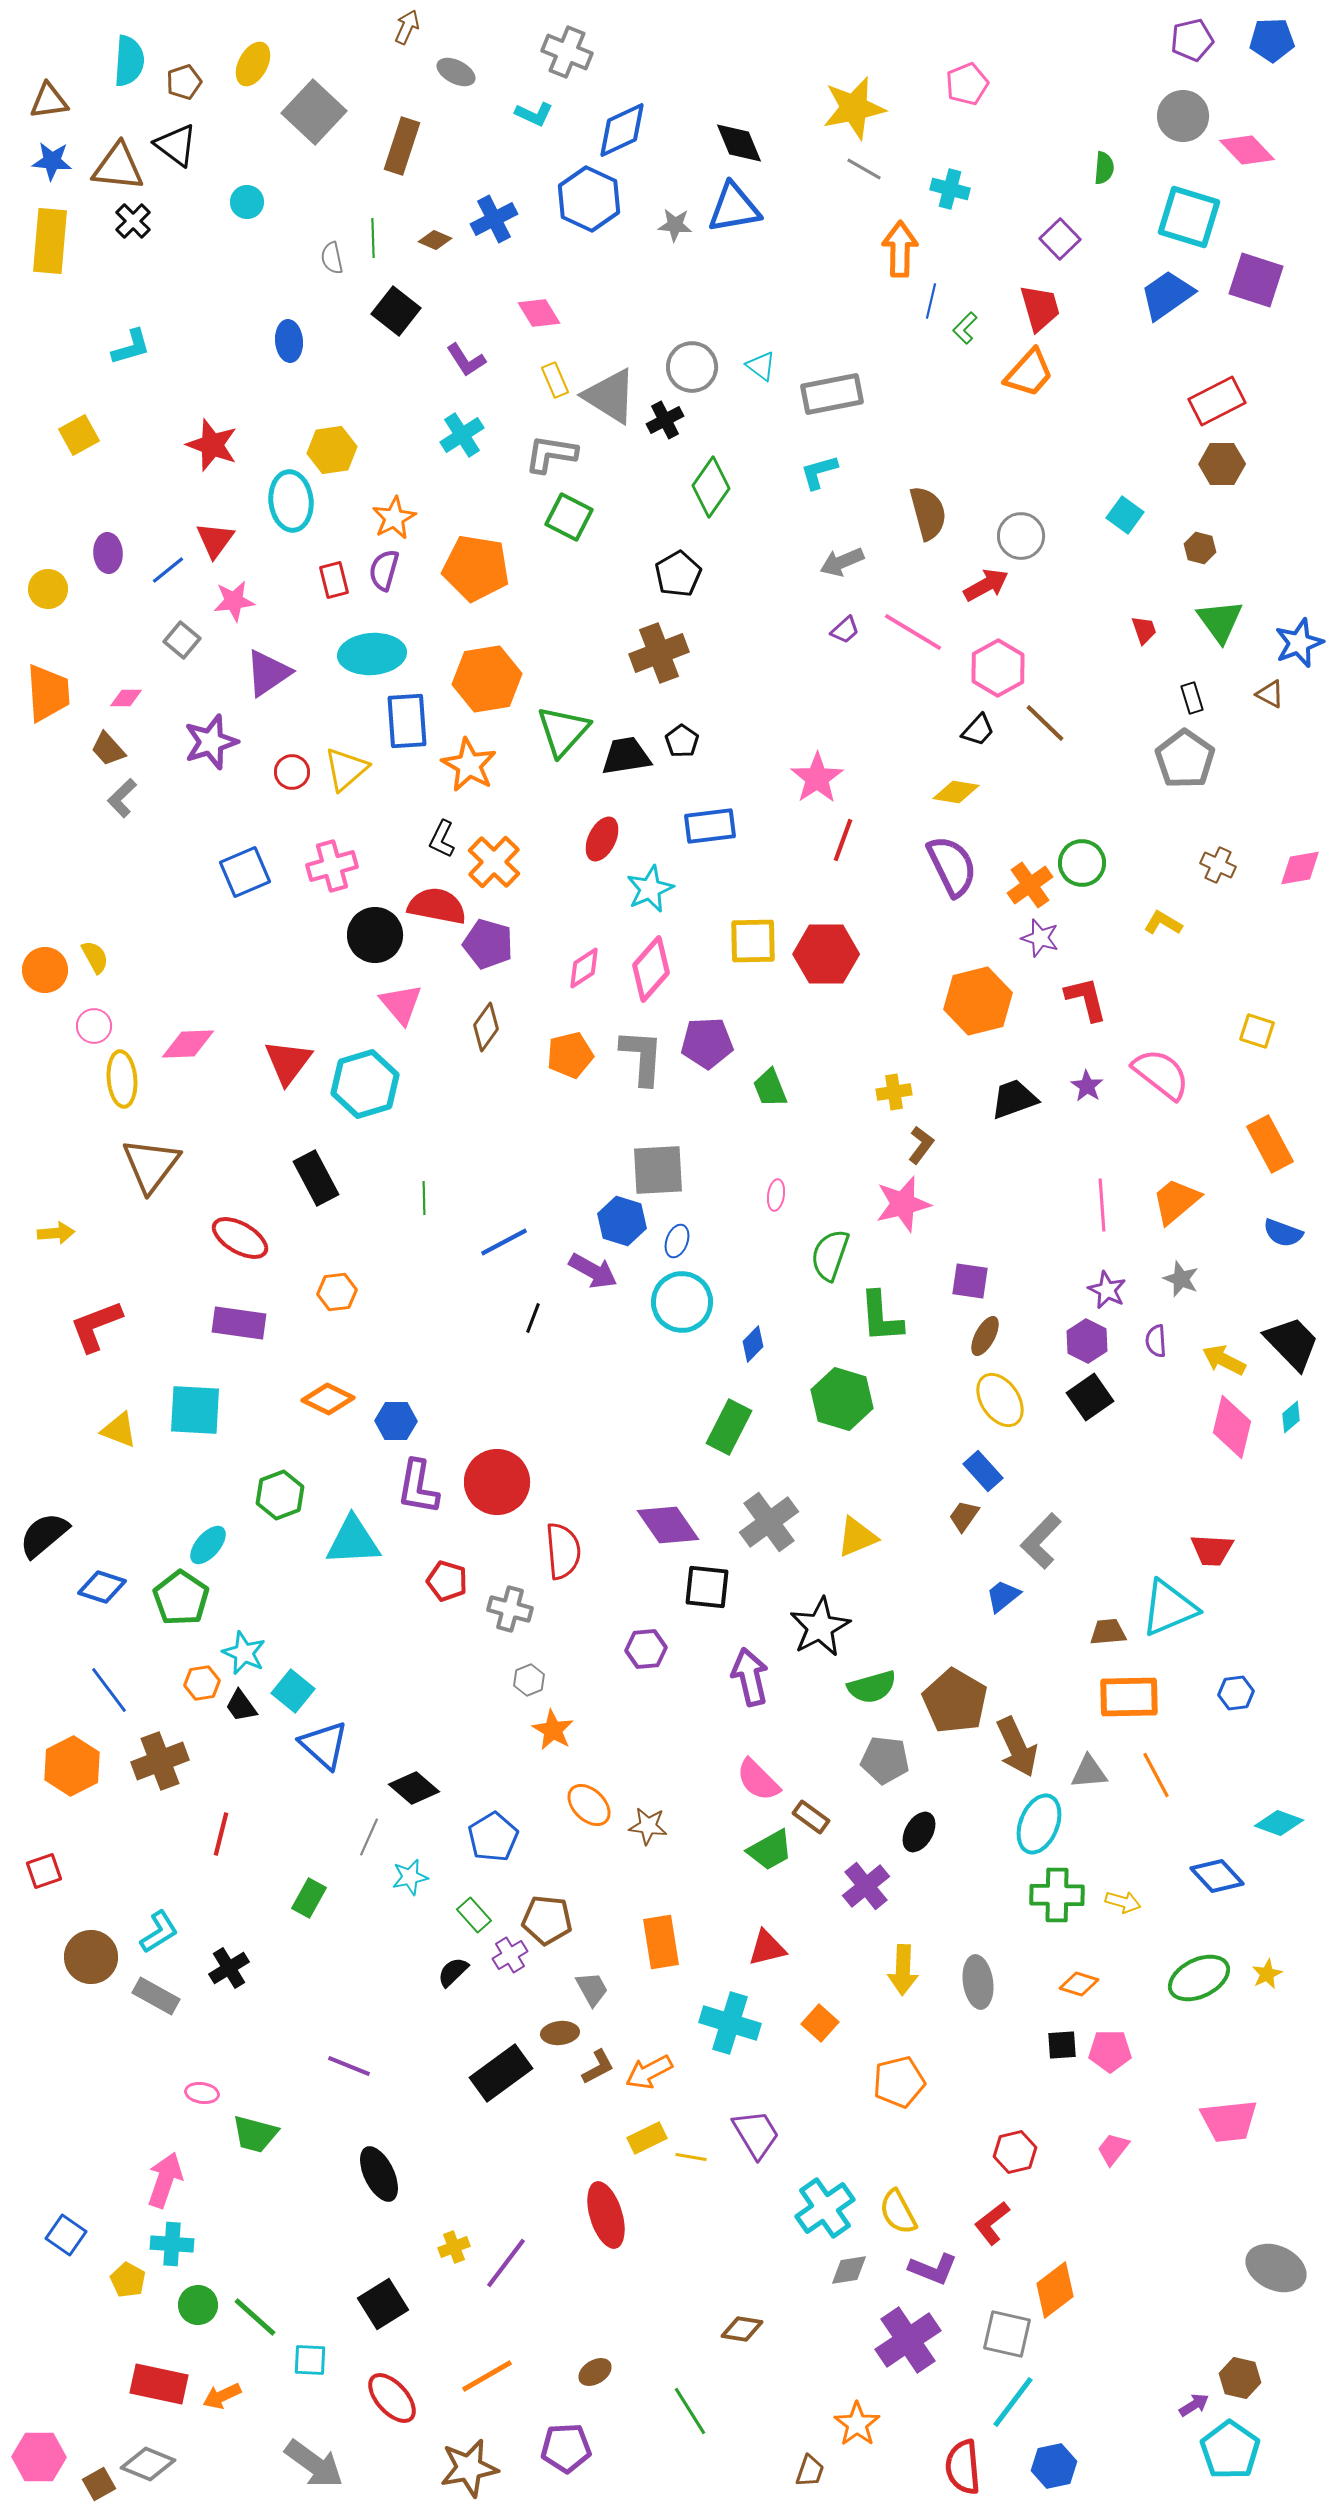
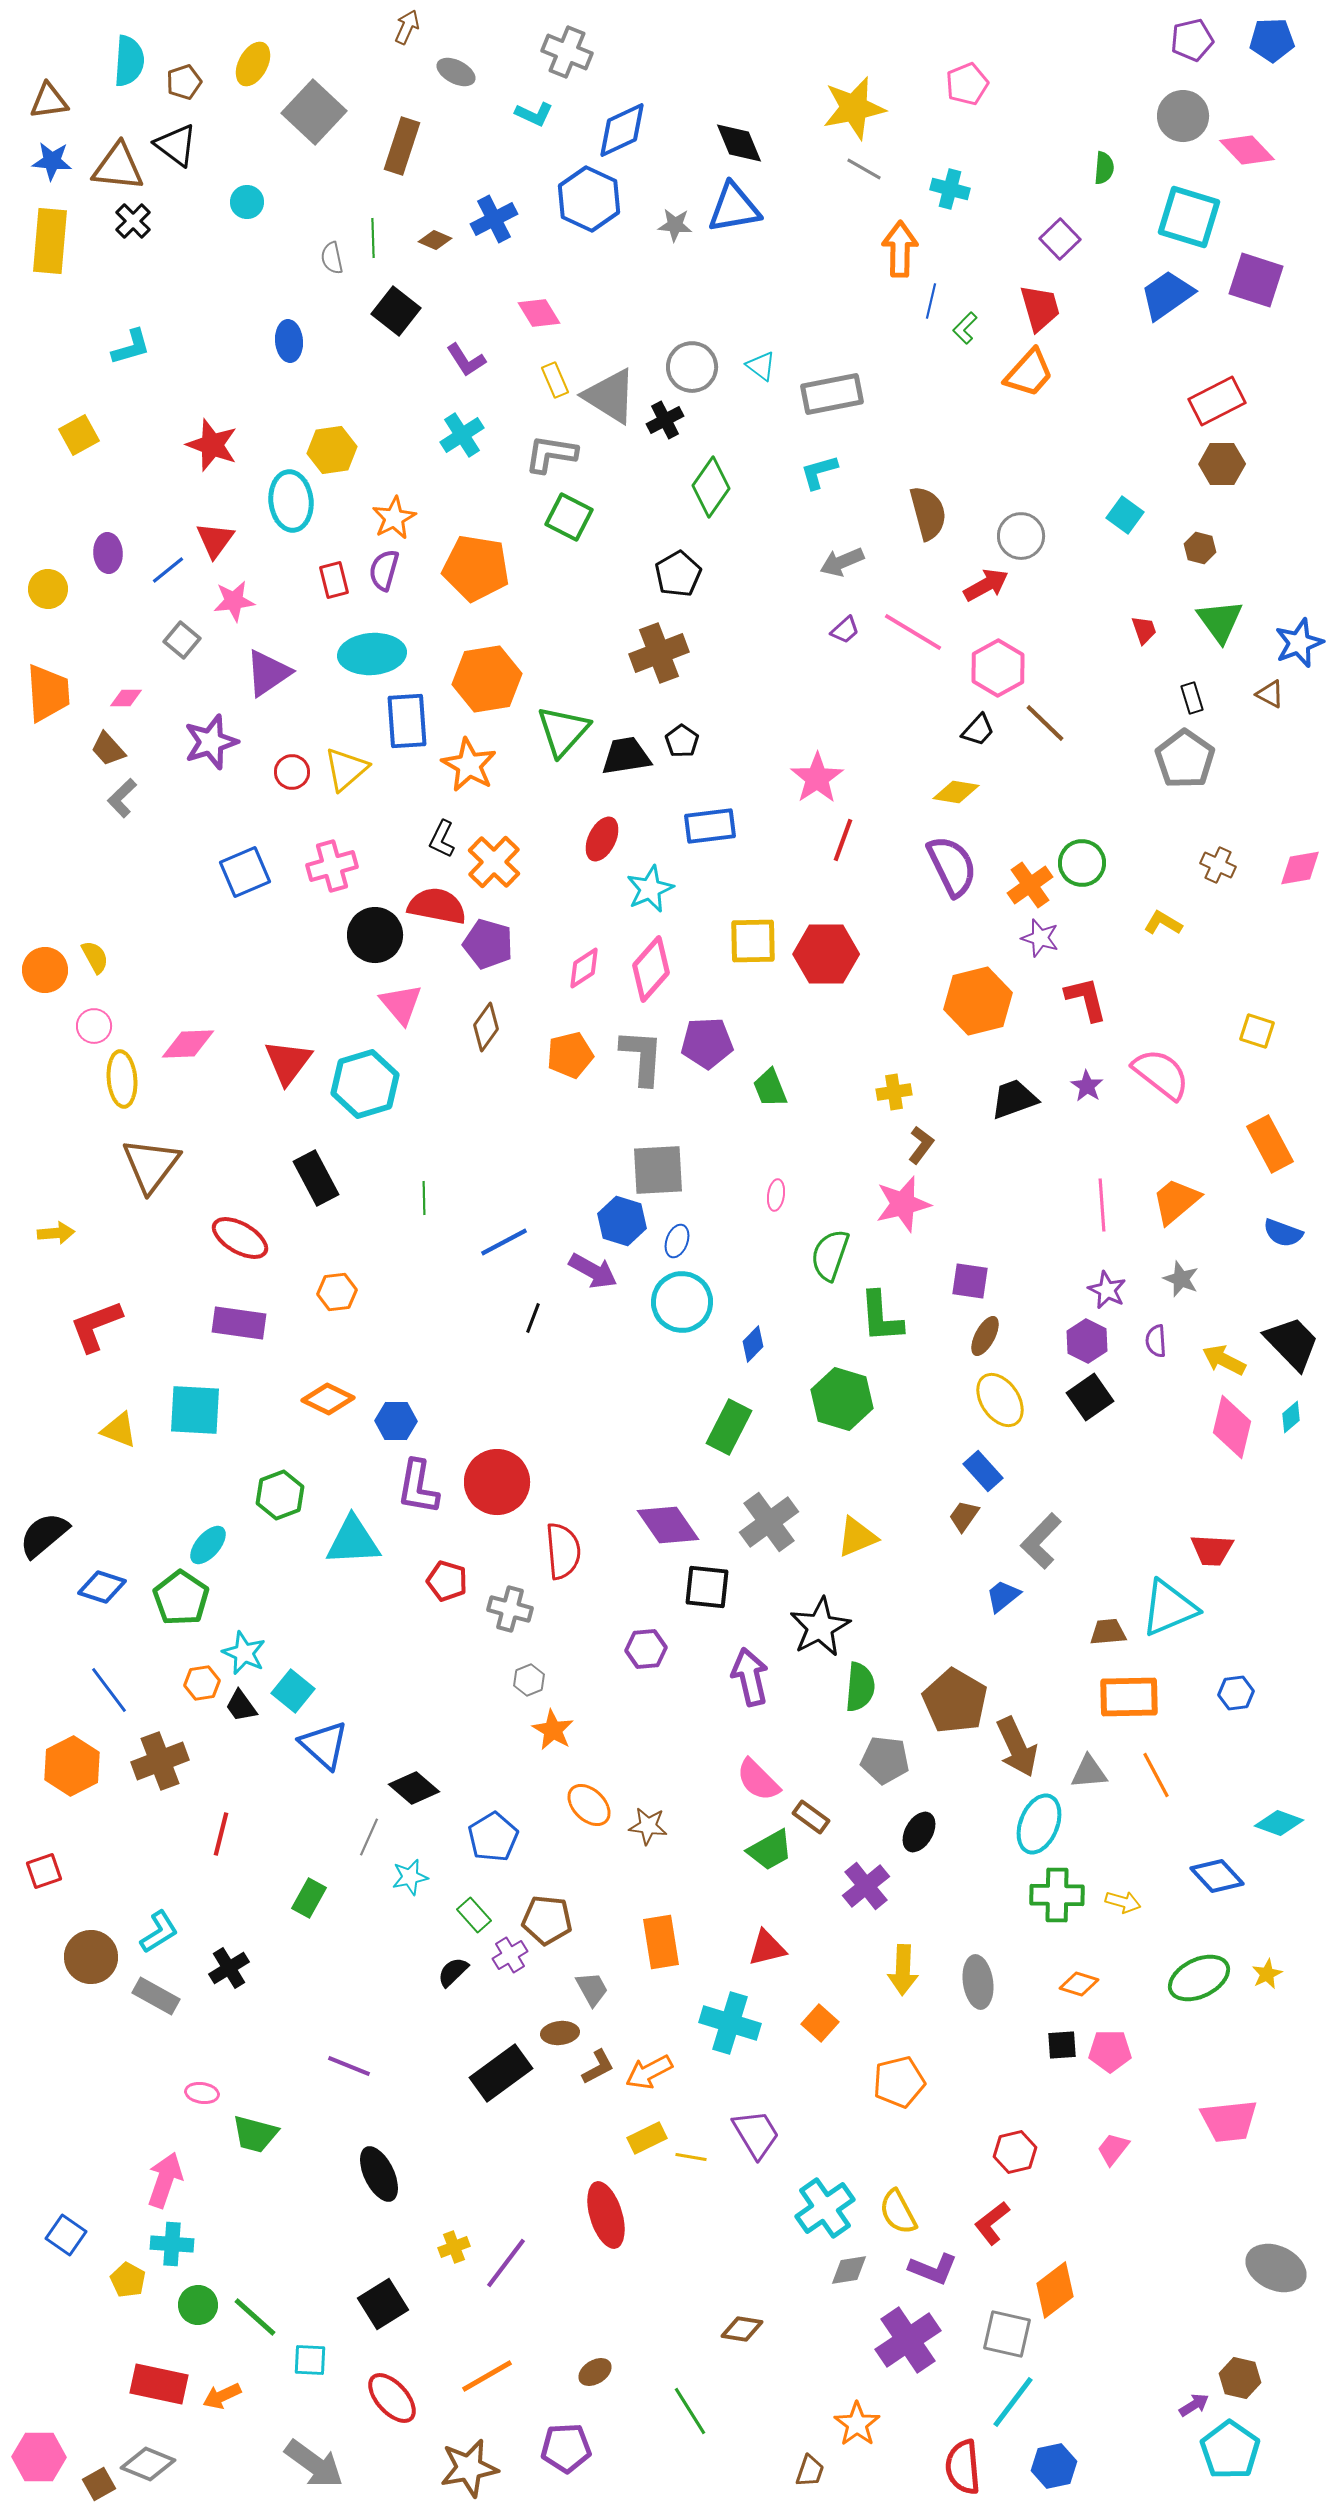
green semicircle at (872, 1687): moved 12 px left; rotated 69 degrees counterclockwise
